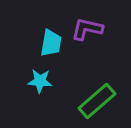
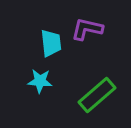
cyan trapezoid: rotated 16 degrees counterclockwise
green rectangle: moved 6 px up
